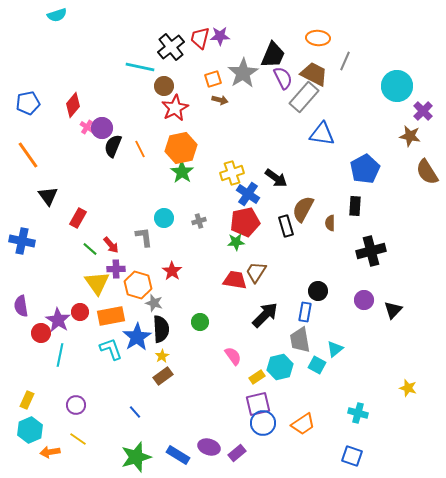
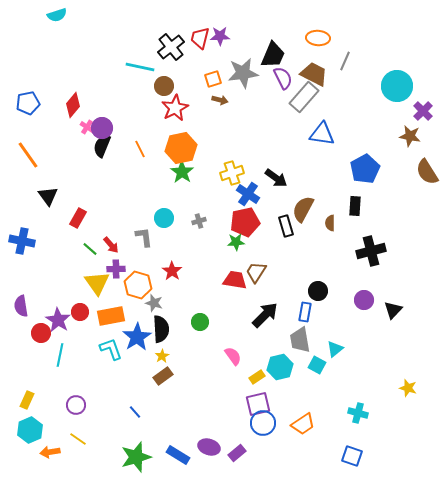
gray star at (243, 73): rotated 24 degrees clockwise
black semicircle at (113, 146): moved 11 px left
